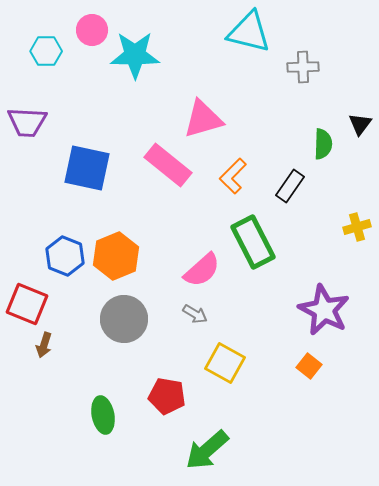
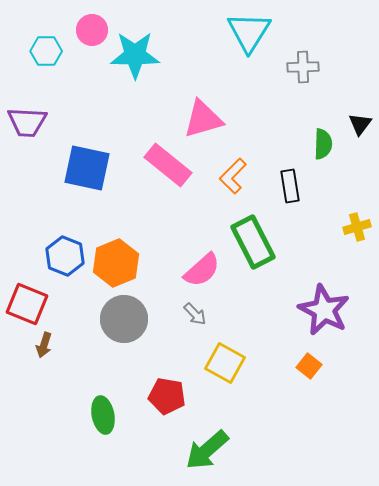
cyan triangle: rotated 48 degrees clockwise
black rectangle: rotated 44 degrees counterclockwise
orange hexagon: moved 7 px down
gray arrow: rotated 15 degrees clockwise
